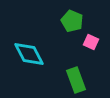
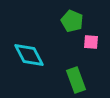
pink square: rotated 21 degrees counterclockwise
cyan diamond: moved 1 px down
